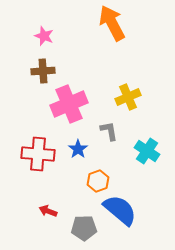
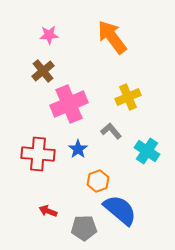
orange arrow: moved 14 px down; rotated 9 degrees counterclockwise
pink star: moved 5 px right, 1 px up; rotated 24 degrees counterclockwise
brown cross: rotated 35 degrees counterclockwise
gray L-shape: moved 2 px right; rotated 30 degrees counterclockwise
